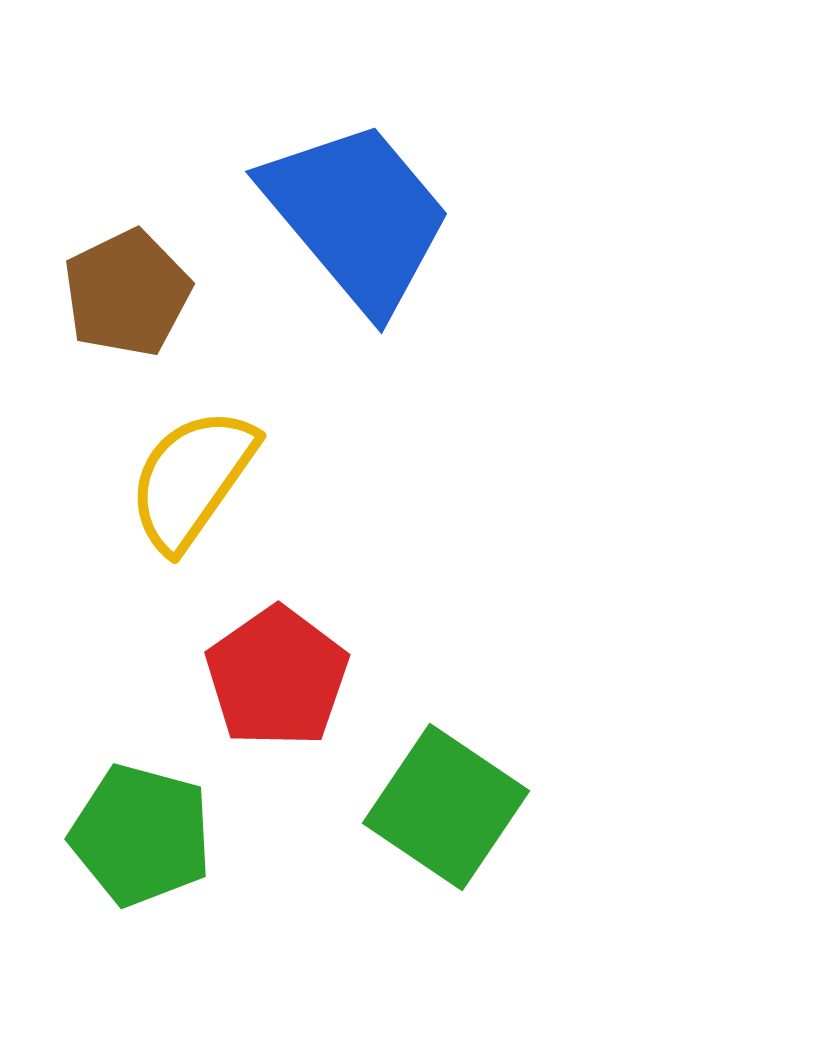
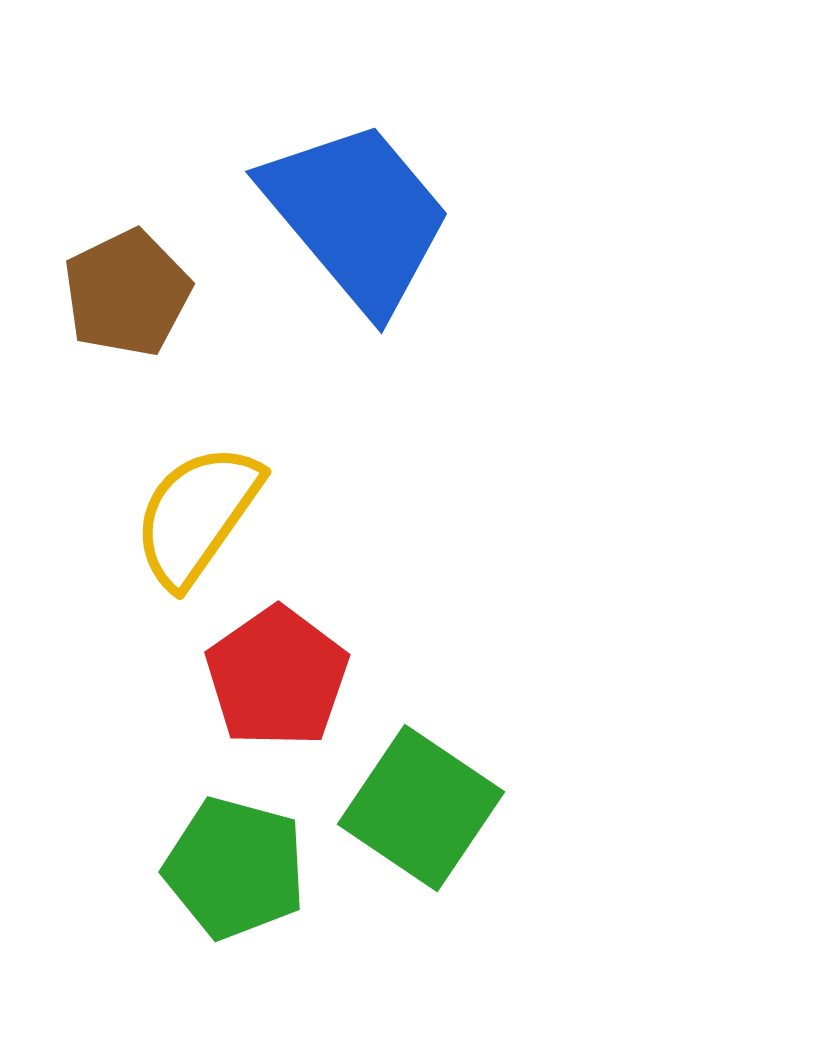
yellow semicircle: moved 5 px right, 36 px down
green square: moved 25 px left, 1 px down
green pentagon: moved 94 px right, 33 px down
